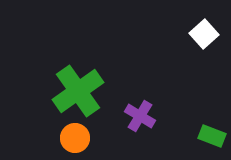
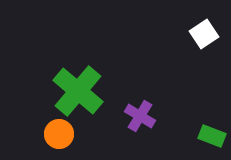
white square: rotated 8 degrees clockwise
green cross: rotated 15 degrees counterclockwise
orange circle: moved 16 px left, 4 px up
